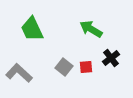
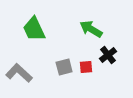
green trapezoid: moved 2 px right
black cross: moved 3 px left, 3 px up
gray square: rotated 36 degrees clockwise
